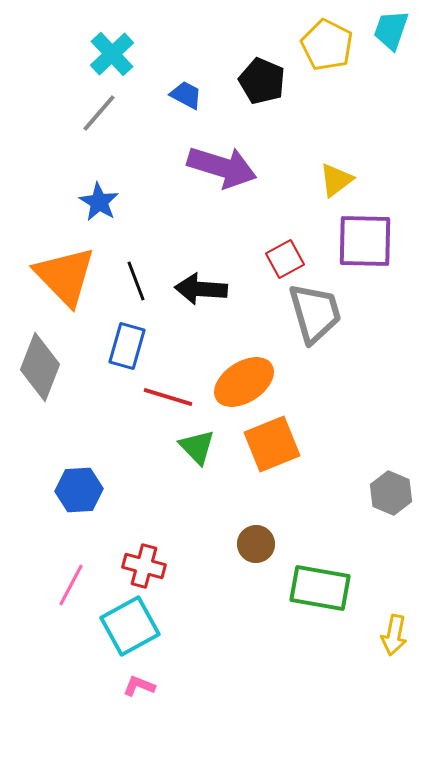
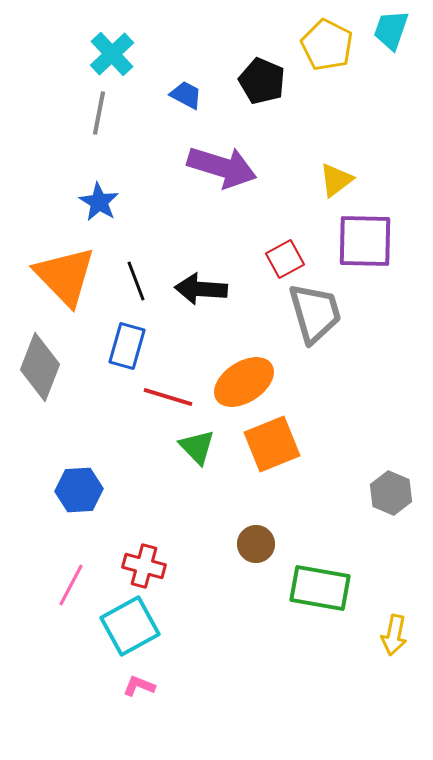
gray line: rotated 30 degrees counterclockwise
